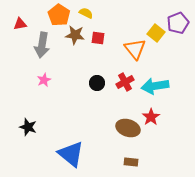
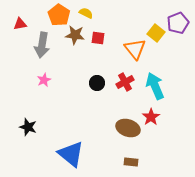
cyan arrow: rotated 76 degrees clockwise
